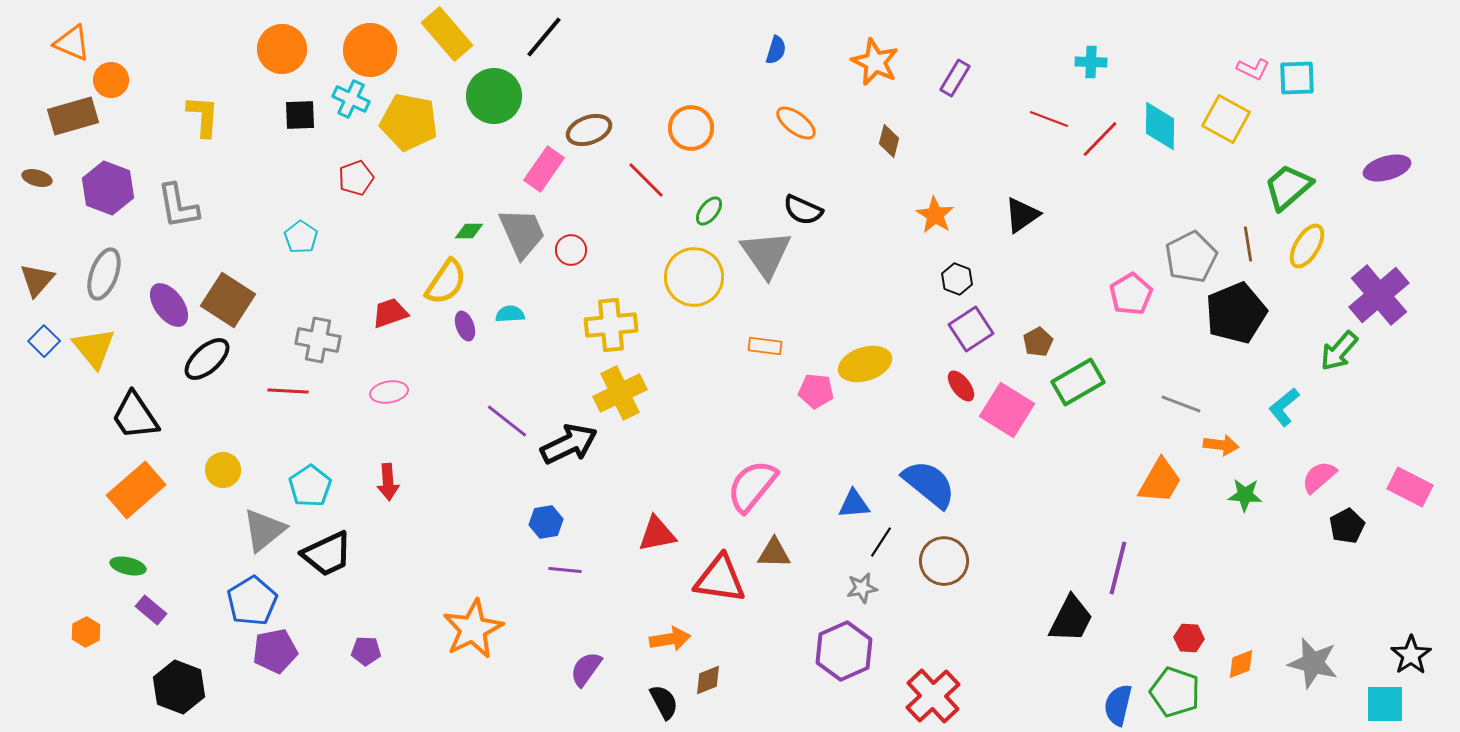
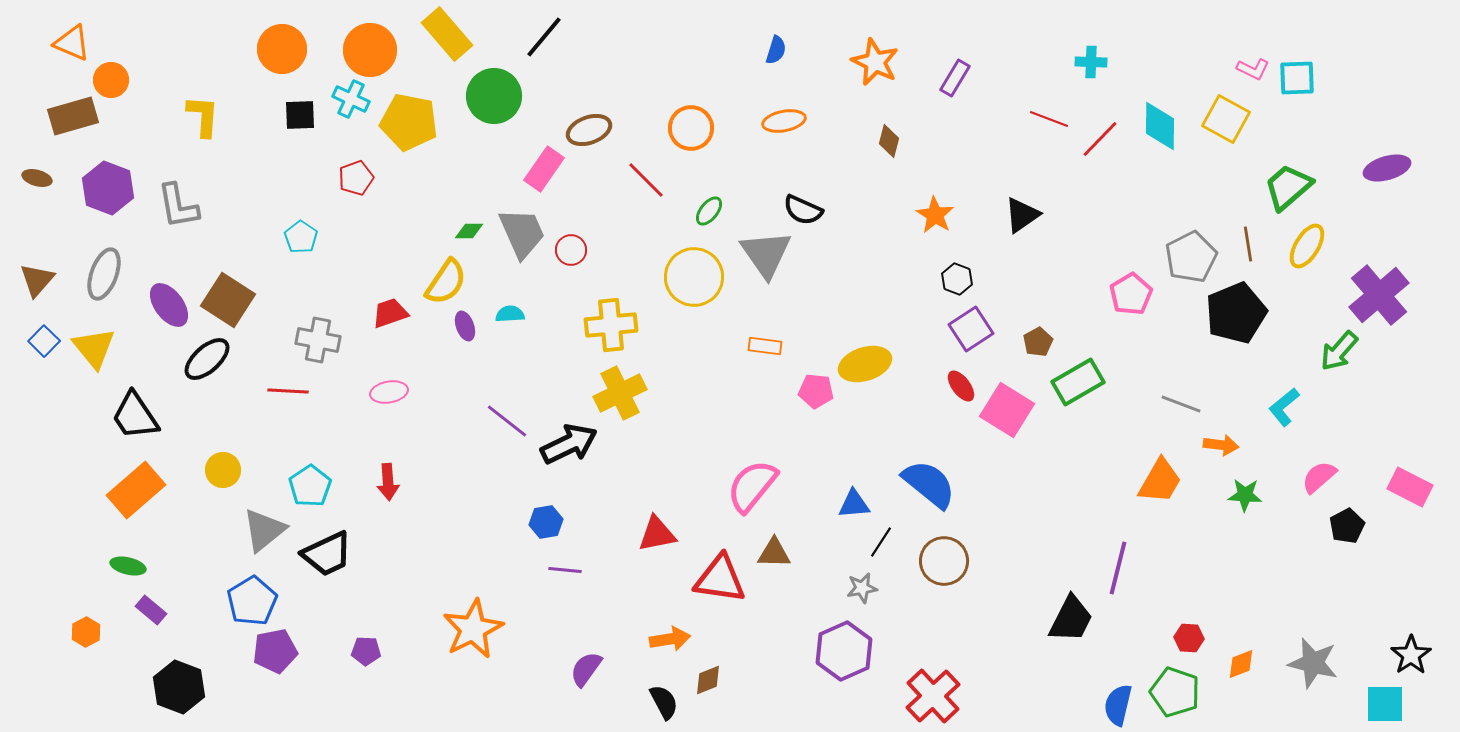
orange ellipse at (796, 123): moved 12 px left, 2 px up; rotated 48 degrees counterclockwise
